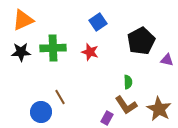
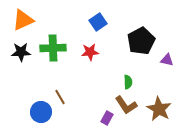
red star: rotated 24 degrees counterclockwise
